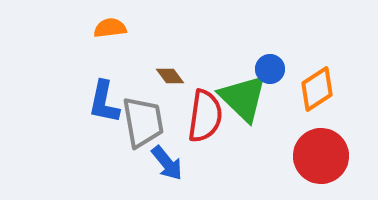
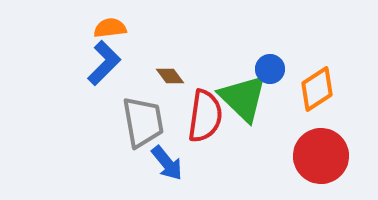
blue L-shape: moved 39 px up; rotated 147 degrees counterclockwise
